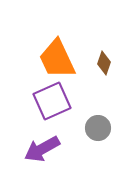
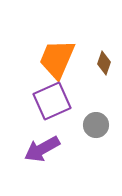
orange trapezoid: rotated 48 degrees clockwise
gray circle: moved 2 px left, 3 px up
